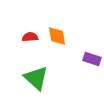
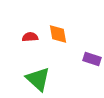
orange diamond: moved 1 px right, 2 px up
green triangle: moved 2 px right, 1 px down
